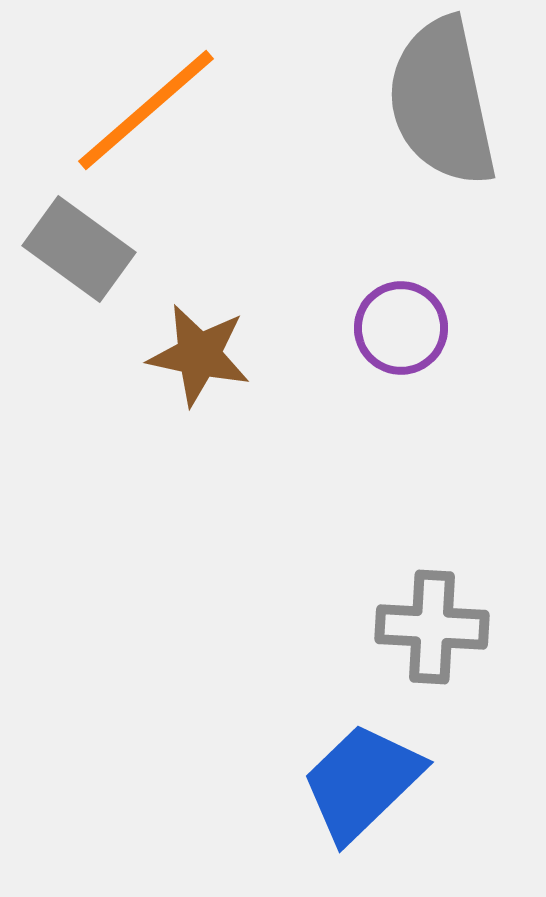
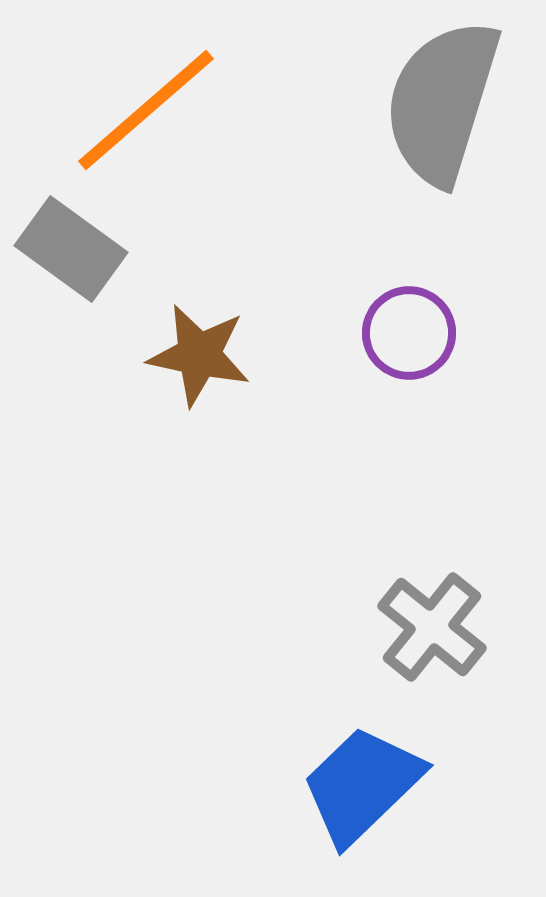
gray semicircle: rotated 29 degrees clockwise
gray rectangle: moved 8 px left
purple circle: moved 8 px right, 5 px down
gray cross: rotated 36 degrees clockwise
blue trapezoid: moved 3 px down
